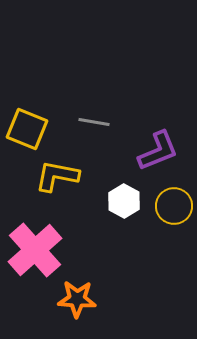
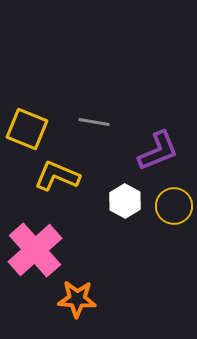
yellow L-shape: rotated 12 degrees clockwise
white hexagon: moved 1 px right
